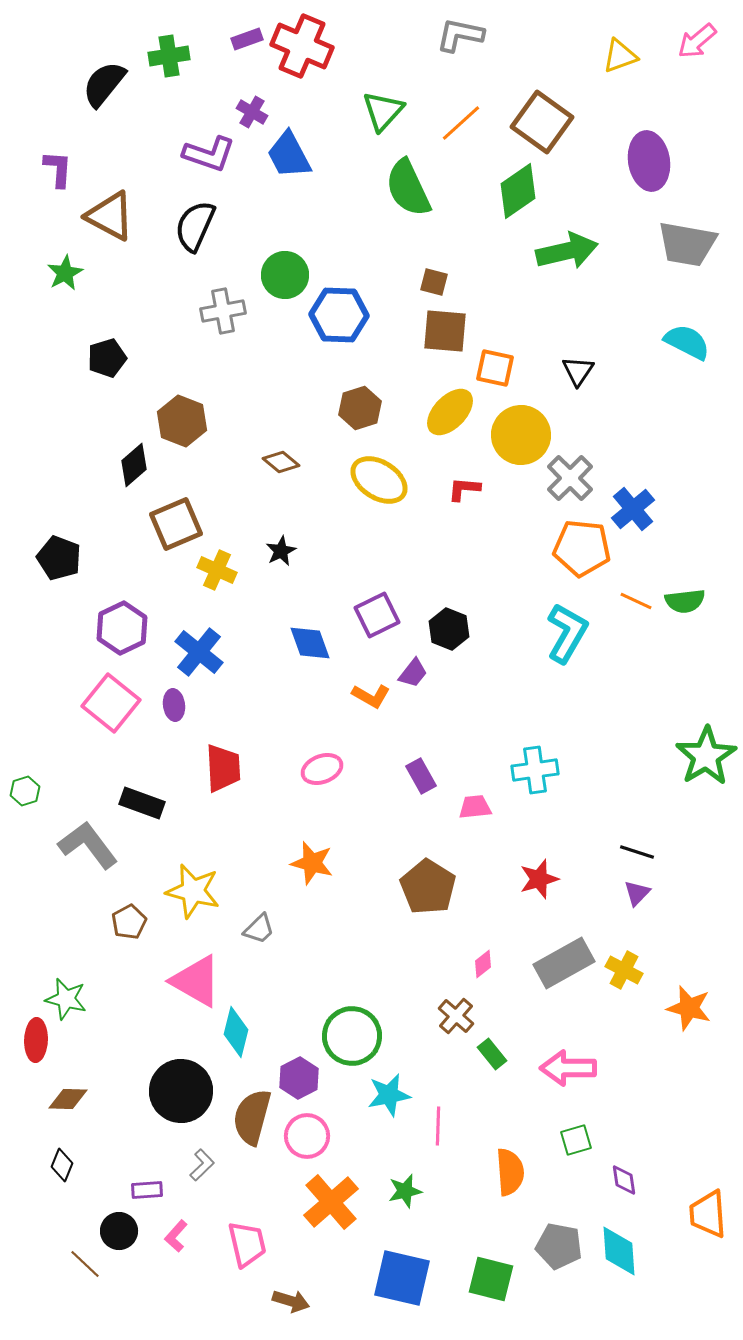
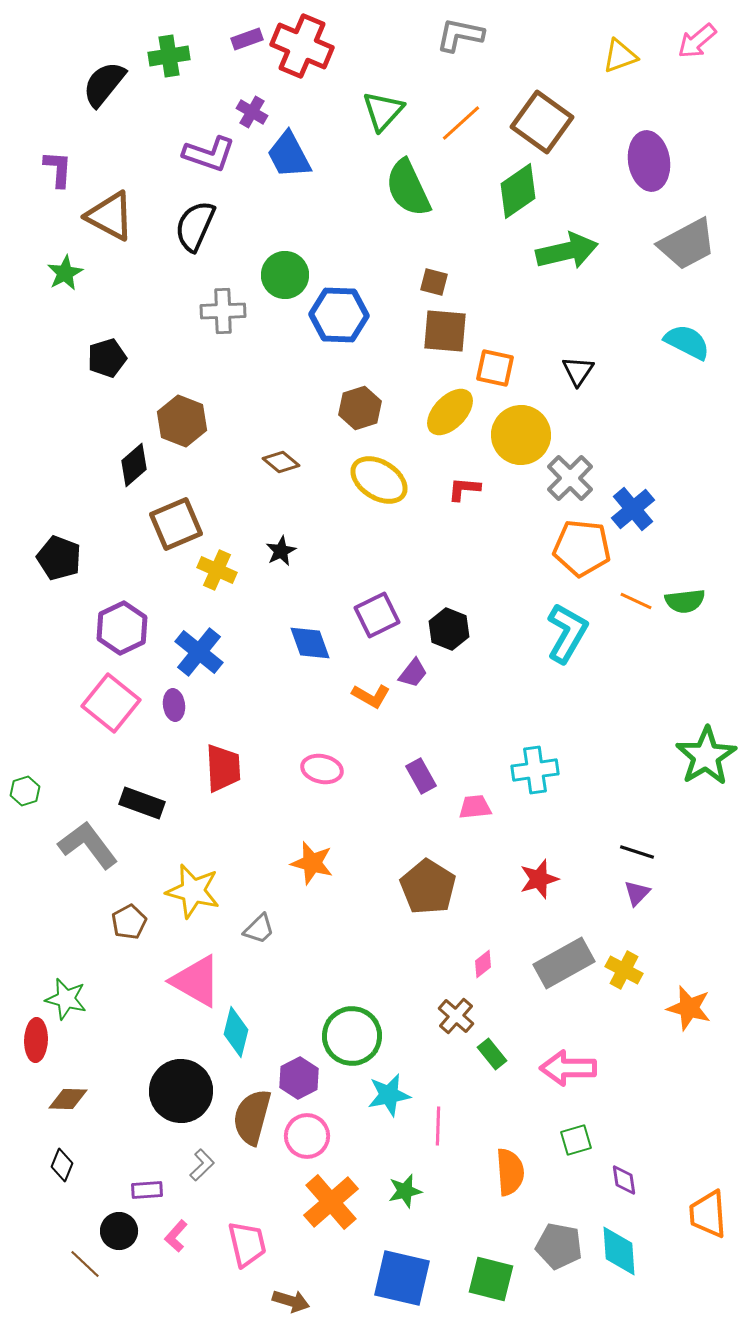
gray trapezoid at (687, 244): rotated 38 degrees counterclockwise
gray cross at (223, 311): rotated 9 degrees clockwise
pink ellipse at (322, 769): rotated 33 degrees clockwise
